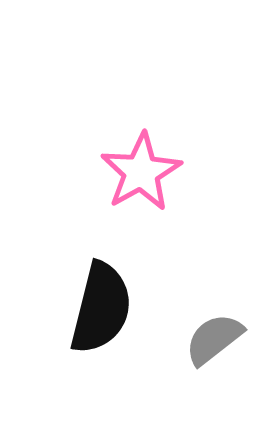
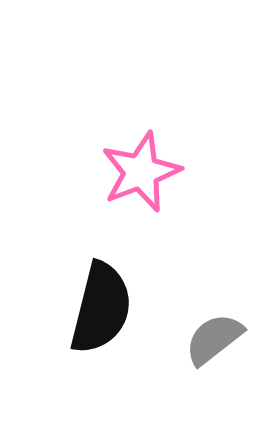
pink star: rotated 8 degrees clockwise
